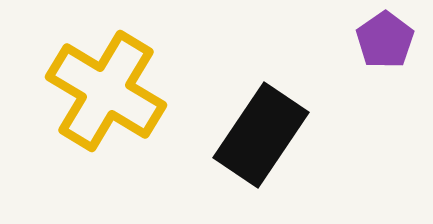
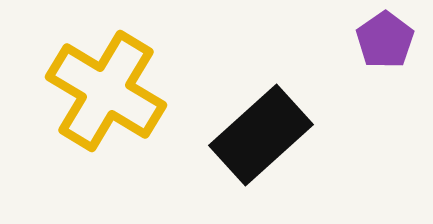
black rectangle: rotated 14 degrees clockwise
